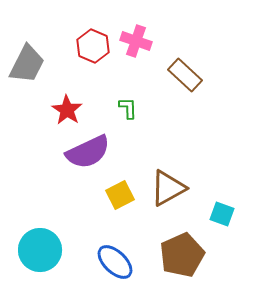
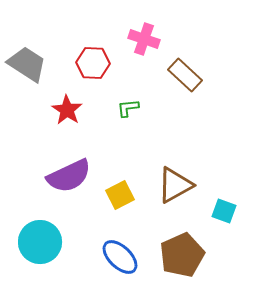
pink cross: moved 8 px right, 2 px up
red hexagon: moved 17 px down; rotated 20 degrees counterclockwise
gray trapezoid: rotated 84 degrees counterclockwise
green L-shape: rotated 95 degrees counterclockwise
purple semicircle: moved 19 px left, 24 px down
brown triangle: moved 7 px right, 3 px up
cyan square: moved 2 px right, 3 px up
cyan circle: moved 8 px up
blue ellipse: moved 5 px right, 5 px up
